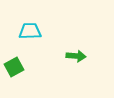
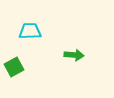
green arrow: moved 2 px left, 1 px up
